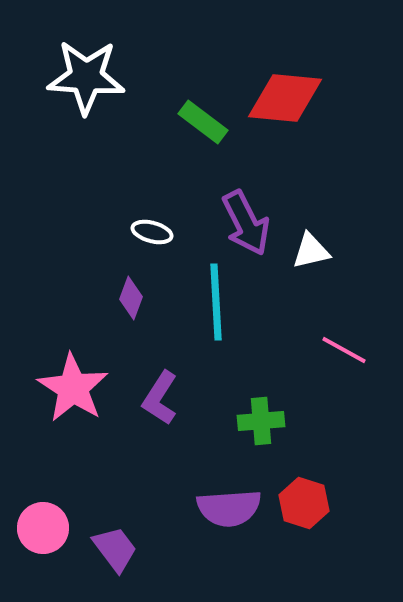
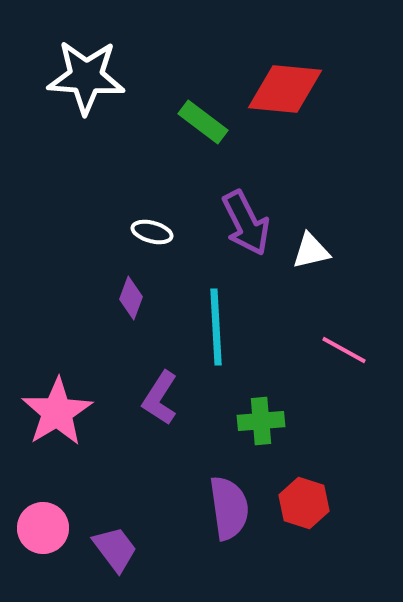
red diamond: moved 9 px up
cyan line: moved 25 px down
pink star: moved 16 px left, 24 px down; rotated 8 degrees clockwise
purple semicircle: rotated 94 degrees counterclockwise
